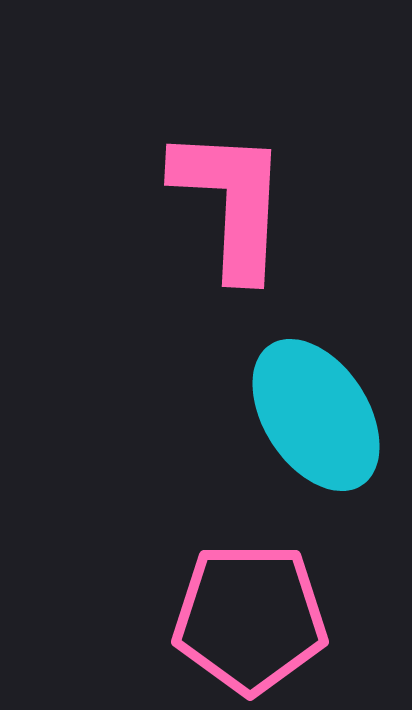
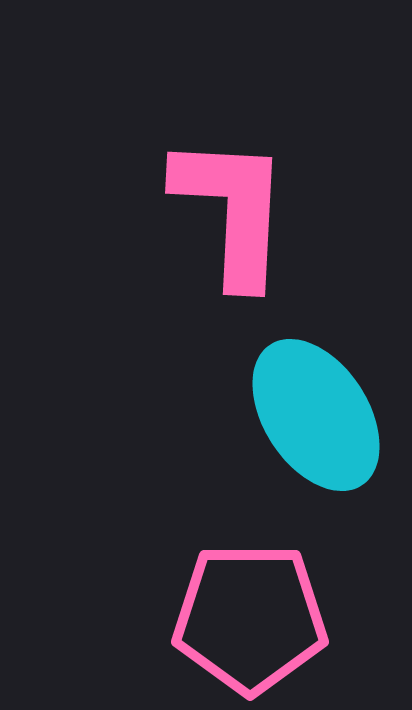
pink L-shape: moved 1 px right, 8 px down
